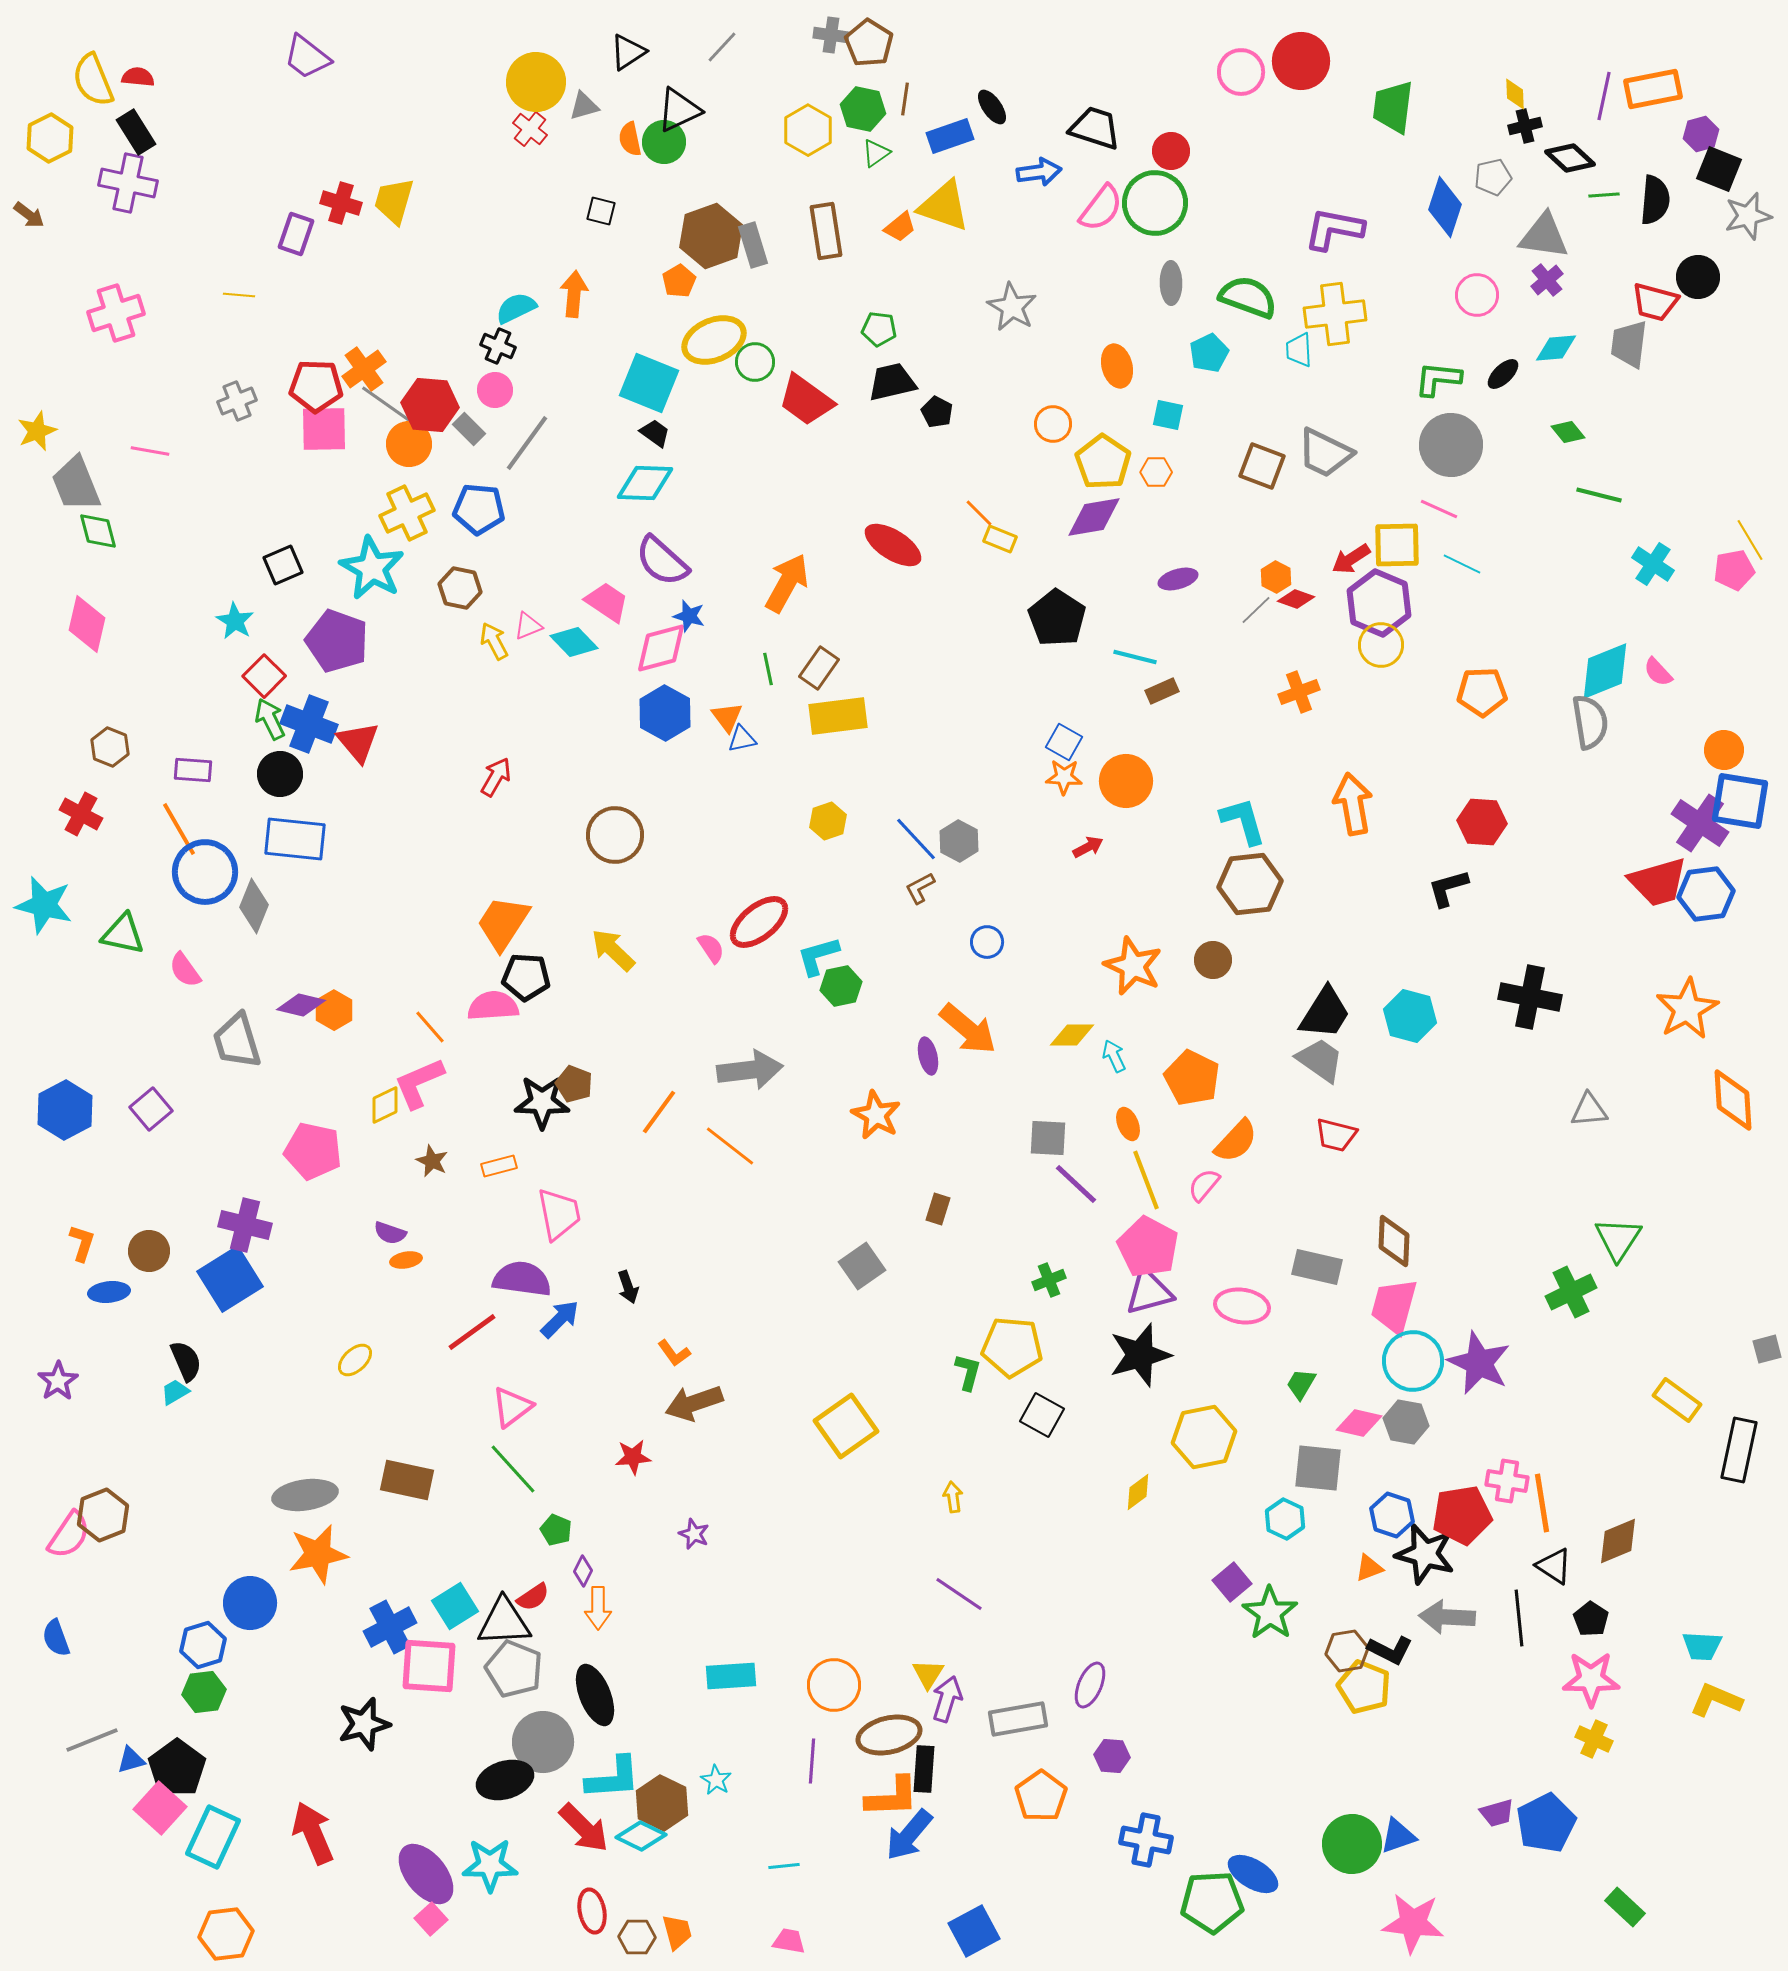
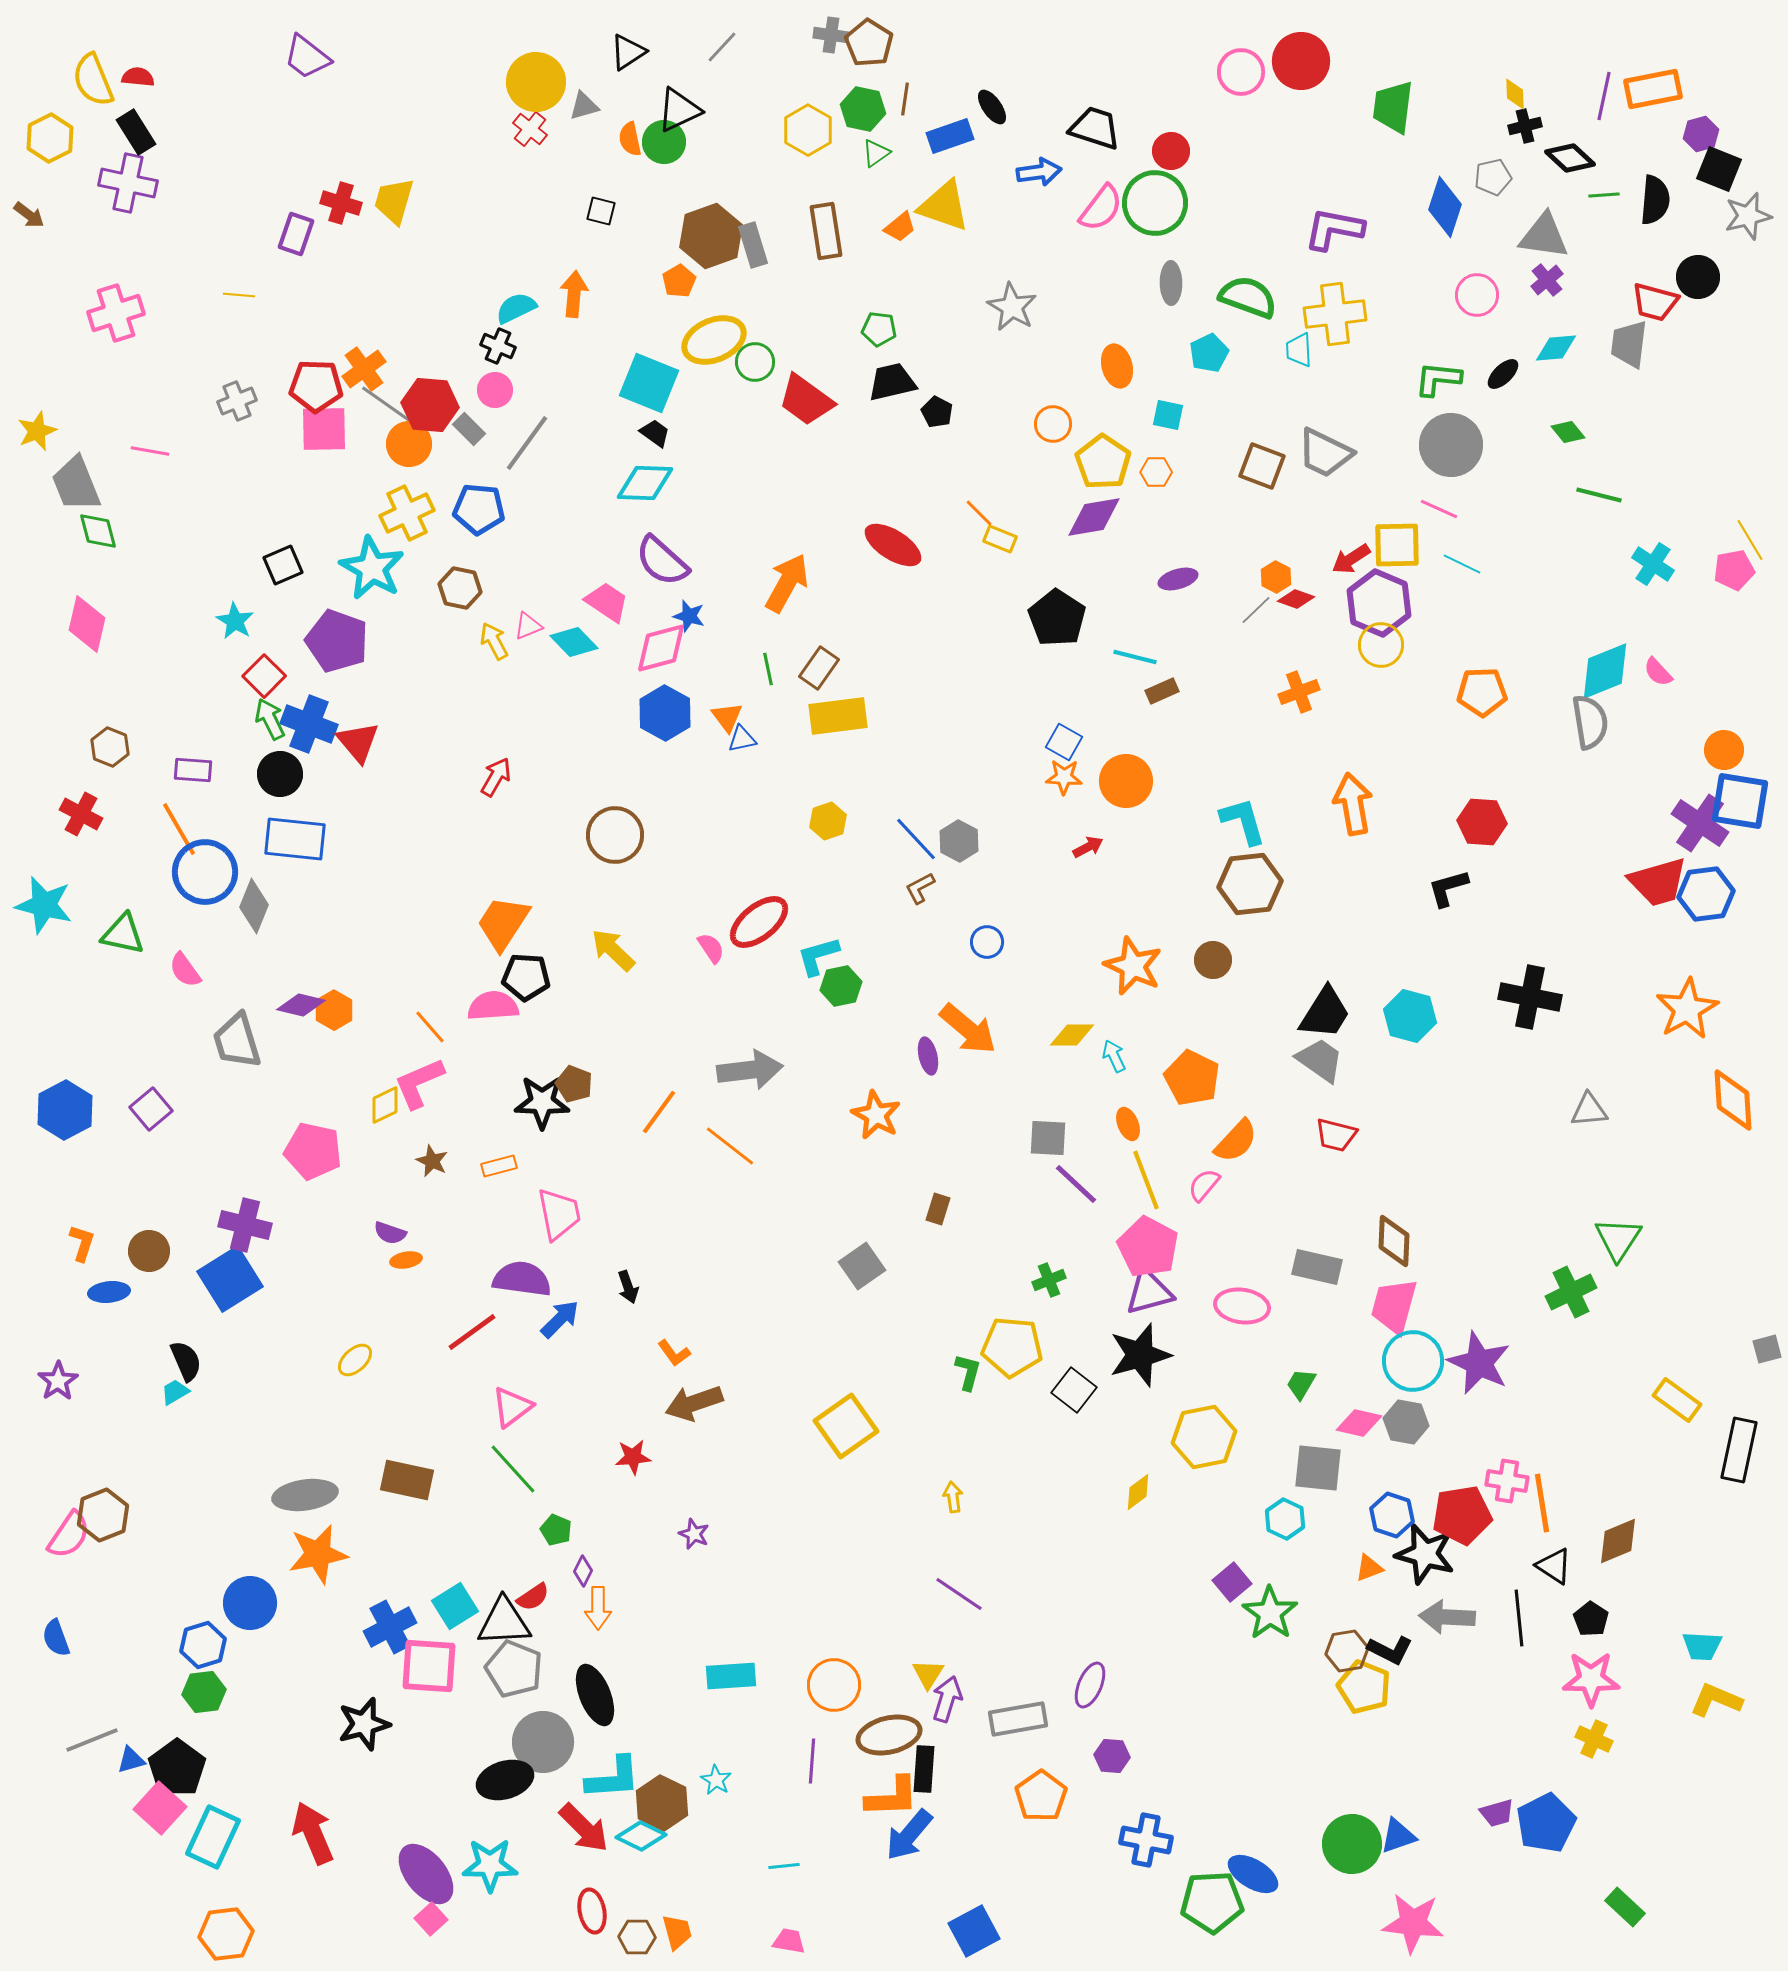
black square at (1042, 1415): moved 32 px right, 25 px up; rotated 9 degrees clockwise
